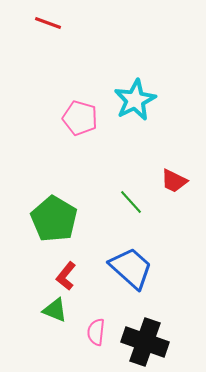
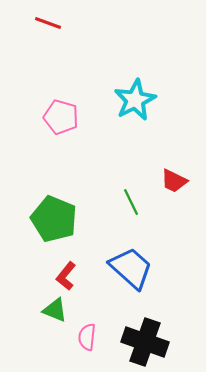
pink pentagon: moved 19 px left, 1 px up
green line: rotated 16 degrees clockwise
green pentagon: rotated 9 degrees counterclockwise
pink semicircle: moved 9 px left, 5 px down
